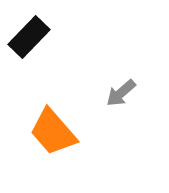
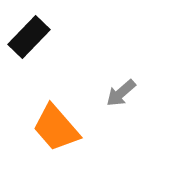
orange trapezoid: moved 3 px right, 4 px up
